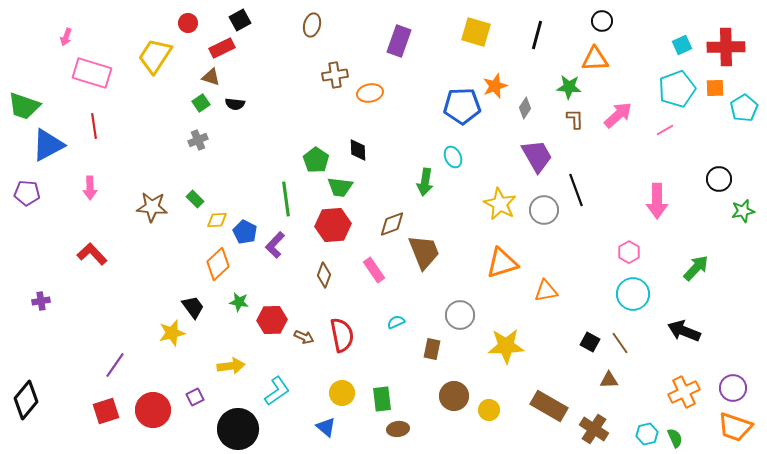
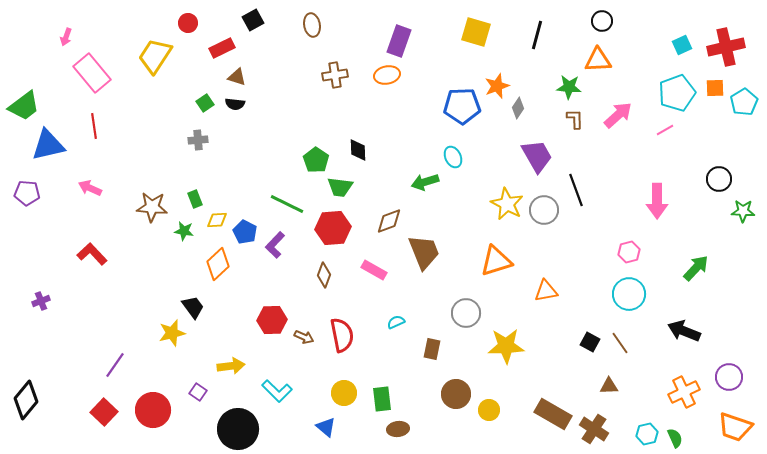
black square at (240, 20): moved 13 px right
brown ellipse at (312, 25): rotated 25 degrees counterclockwise
red cross at (726, 47): rotated 12 degrees counterclockwise
orange triangle at (595, 59): moved 3 px right, 1 px down
pink rectangle at (92, 73): rotated 33 degrees clockwise
brown triangle at (211, 77): moved 26 px right
orange star at (495, 86): moved 2 px right
cyan pentagon at (677, 89): moved 4 px down
orange ellipse at (370, 93): moved 17 px right, 18 px up
green square at (201, 103): moved 4 px right
green trapezoid at (24, 106): rotated 56 degrees counterclockwise
gray diamond at (525, 108): moved 7 px left
cyan pentagon at (744, 108): moved 6 px up
gray cross at (198, 140): rotated 18 degrees clockwise
blue triangle at (48, 145): rotated 15 degrees clockwise
green arrow at (425, 182): rotated 64 degrees clockwise
pink arrow at (90, 188): rotated 115 degrees clockwise
green rectangle at (195, 199): rotated 24 degrees clockwise
green line at (286, 199): moved 1 px right, 5 px down; rotated 56 degrees counterclockwise
yellow star at (500, 204): moved 7 px right
green star at (743, 211): rotated 15 degrees clockwise
brown diamond at (392, 224): moved 3 px left, 3 px up
red hexagon at (333, 225): moved 3 px down
pink hexagon at (629, 252): rotated 15 degrees clockwise
orange triangle at (502, 263): moved 6 px left, 2 px up
pink rectangle at (374, 270): rotated 25 degrees counterclockwise
cyan circle at (633, 294): moved 4 px left
purple cross at (41, 301): rotated 12 degrees counterclockwise
green star at (239, 302): moved 55 px left, 71 px up
gray circle at (460, 315): moved 6 px right, 2 px up
brown triangle at (609, 380): moved 6 px down
purple circle at (733, 388): moved 4 px left, 11 px up
cyan L-shape at (277, 391): rotated 80 degrees clockwise
yellow circle at (342, 393): moved 2 px right
brown circle at (454, 396): moved 2 px right, 2 px up
purple square at (195, 397): moved 3 px right, 5 px up; rotated 30 degrees counterclockwise
brown rectangle at (549, 406): moved 4 px right, 8 px down
red square at (106, 411): moved 2 px left, 1 px down; rotated 28 degrees counterclockwise
